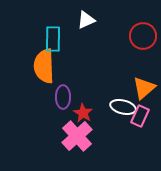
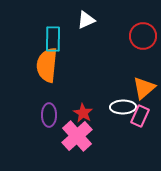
orange semicircle: moved 3 px right, 1 px up; rotated 8 degrees clockwise
purple ellipse: moved 14 px left, 18 px down
white ellipse: rotated 15 degrees counterclockwise
